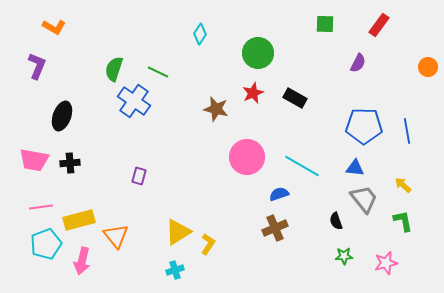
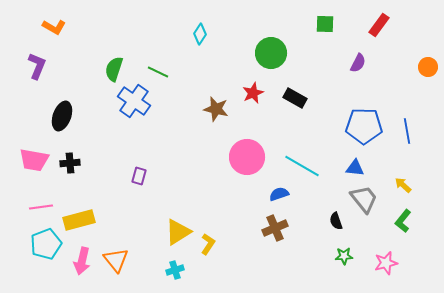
green circle: moved 13 px right
green L-shape: rotated 130 degrees counterclockwise
orange triangle: moved 24 px down
